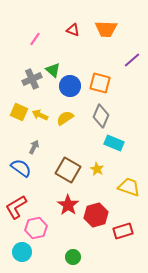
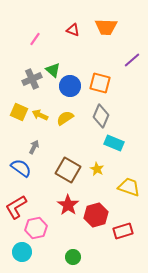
orange trapezoid: moved 2 px up
